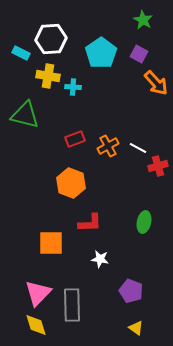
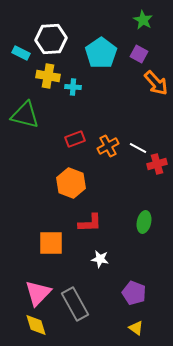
red cross: moved 1 px left, 2 px up
purple pentagon: moved 3 px right, 2 px down
gray rectangle: moved 3 px right, 1 px up; rotated 28 degrees counterclockwise
